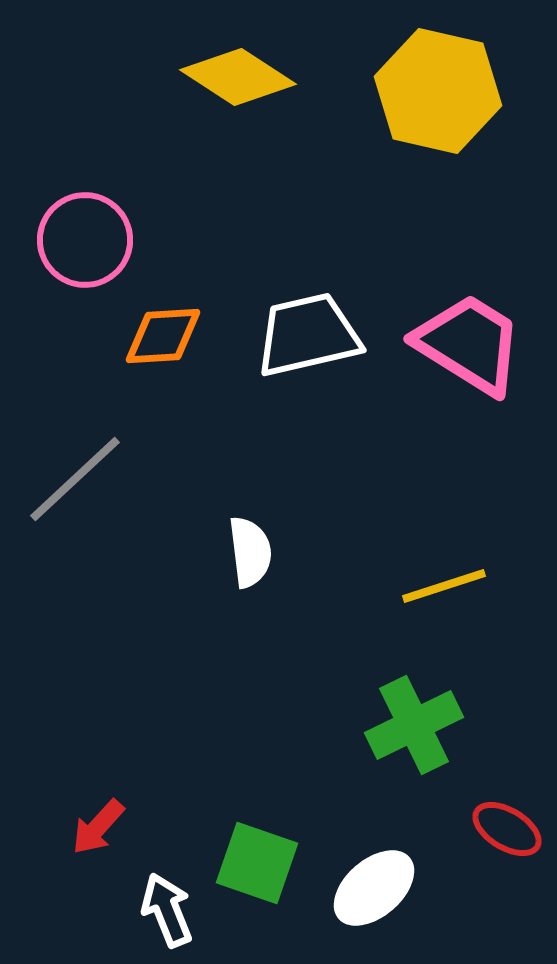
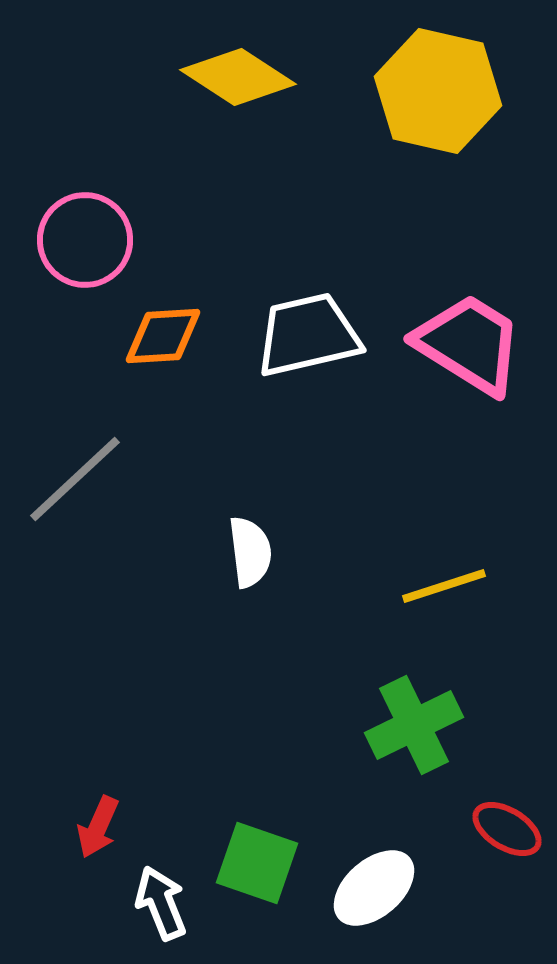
red arrow: rotated 18 degrees counterclockwise
white arrow: moved 6 px left, 7 px up
